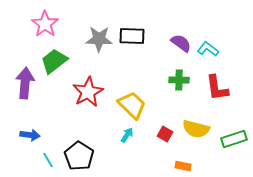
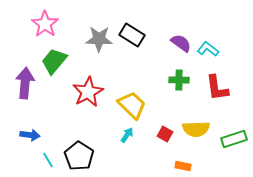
black rectangle: moved 1 px up; rotated 30 degrees clockwise
green trapezoid: rotated 12 degrees counterclockwise
yellow semicircle: rotated 16 degrees counterclockwise
